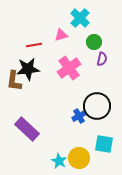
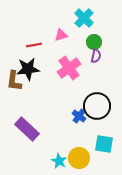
cyan cross: moved 4 px right
purple semicircle: moved 6 px left, 3 px up
blue cross: rotated 24 degrees counterclockwise
